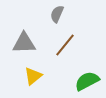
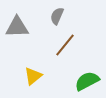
gray semicircle: moved 2 px down
gray triangle: moved 7 px left, 16 px up
